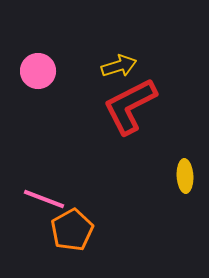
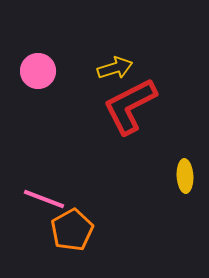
yellow arrow: moved 4 px left, 2 px down
